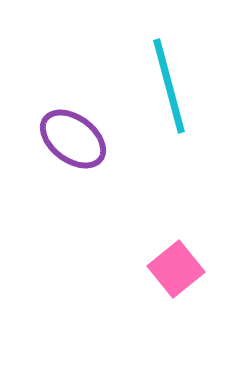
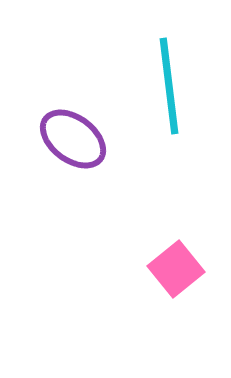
cyan line: rotated 8 degrees clockwise
